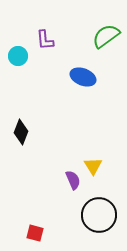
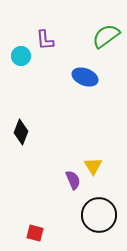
cyan circle: moved 3 px right
blue ellipse: moved 2 px right
